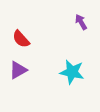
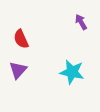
red semicircle: rotated 18 degrees clockwise
purple triangle: rotated 18 degrees counterclockwise
